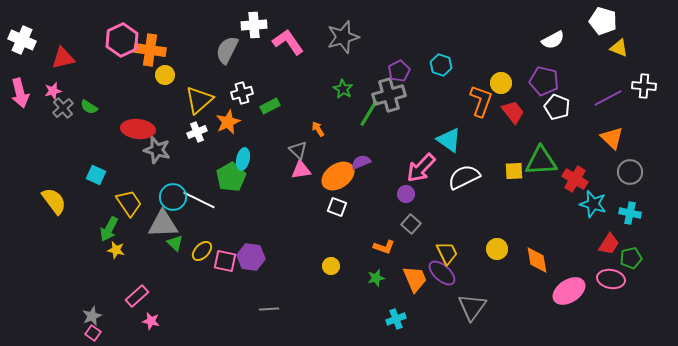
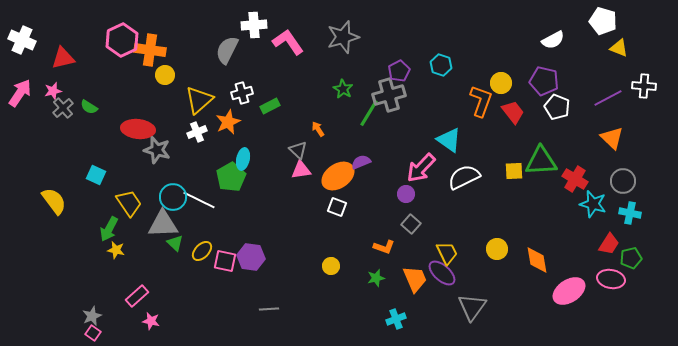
pink arrow at (20, 93): rotated 132 degrees counterclockwise
gray circle at (630, 172): moved 7 px left, 9 px down
